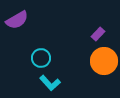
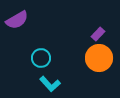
orange circle: moved 5 px left, 3 px up
cyan L-shape: moved 1 px down
